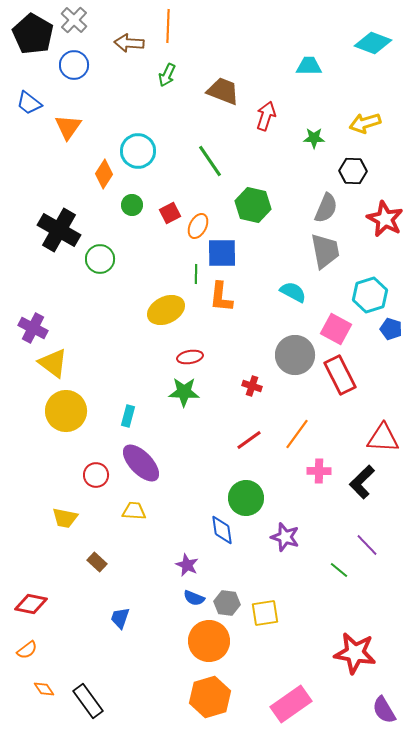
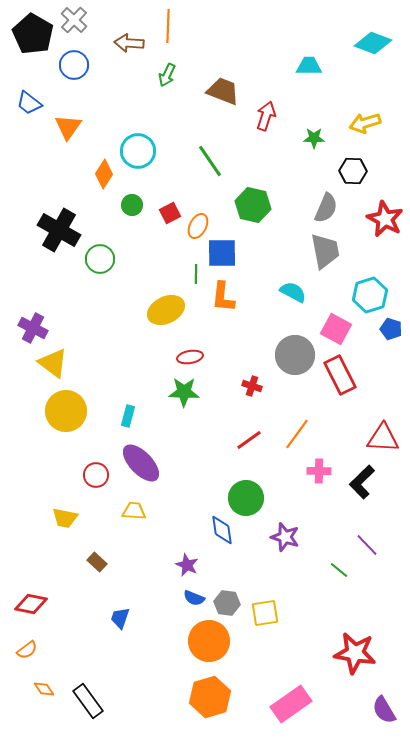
orange L-shape at (221, 297): moved 2 px right
